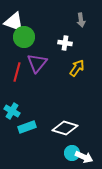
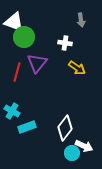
yellow arrow: rotated 90 degrees clockwise
white diamond: rotated 70 degrees counterclockwise
white arrow: moved 11 px up
